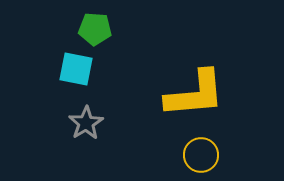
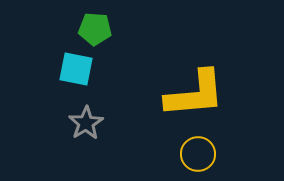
yellow circle: moved 3 px left, 1 px up
